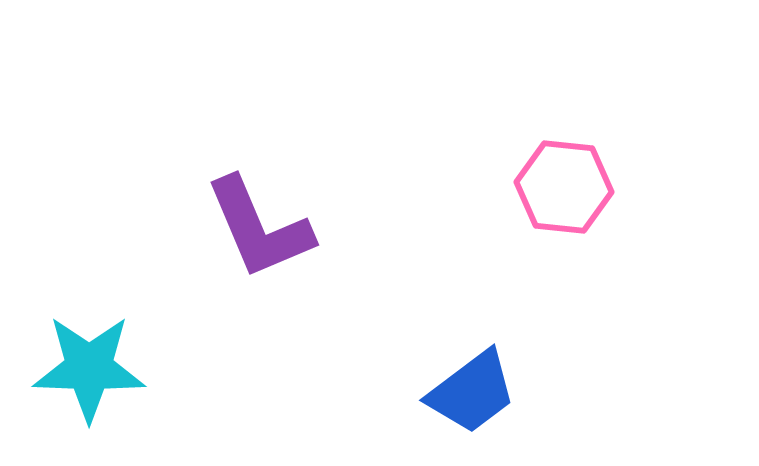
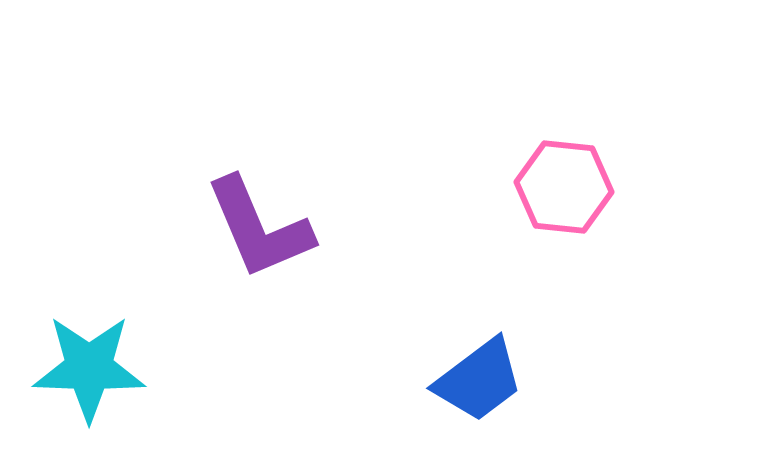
blue trapezoid: moved 7 px right, 12 px up
